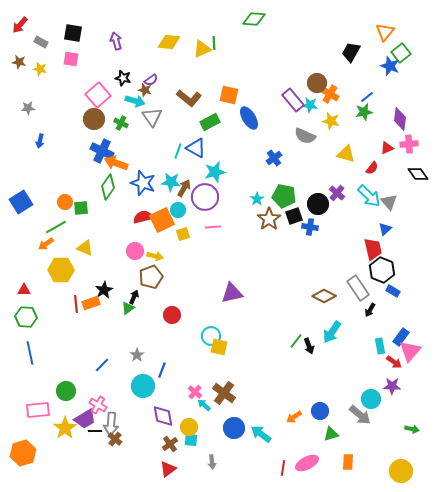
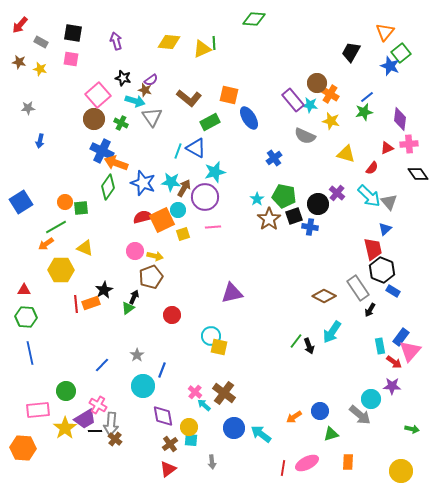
orange hexagon at (23, 453): moved 5 px up; rotated 20 degrees clockwise
